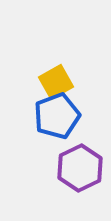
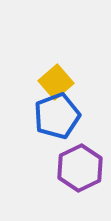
yellow square: rotated 12 degrees counterclockwise
